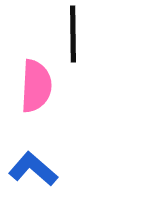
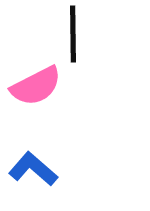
pink semicircle: rotated 60 degrees clockwise
